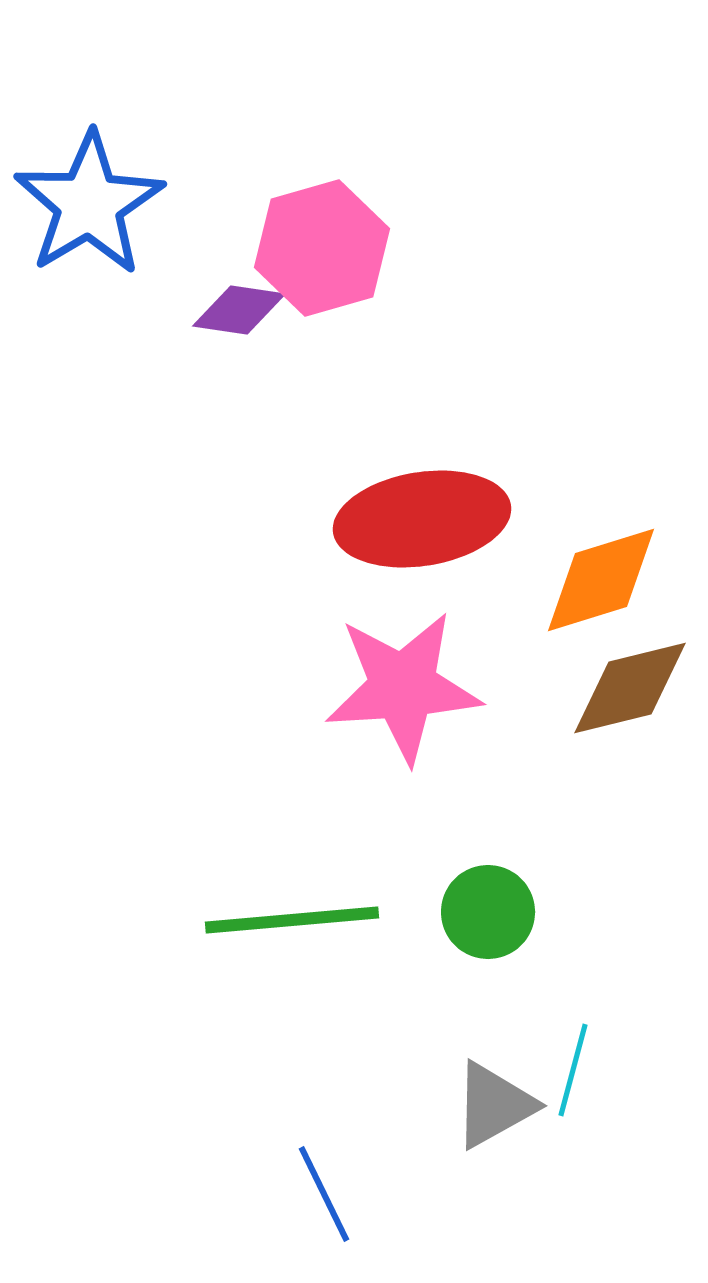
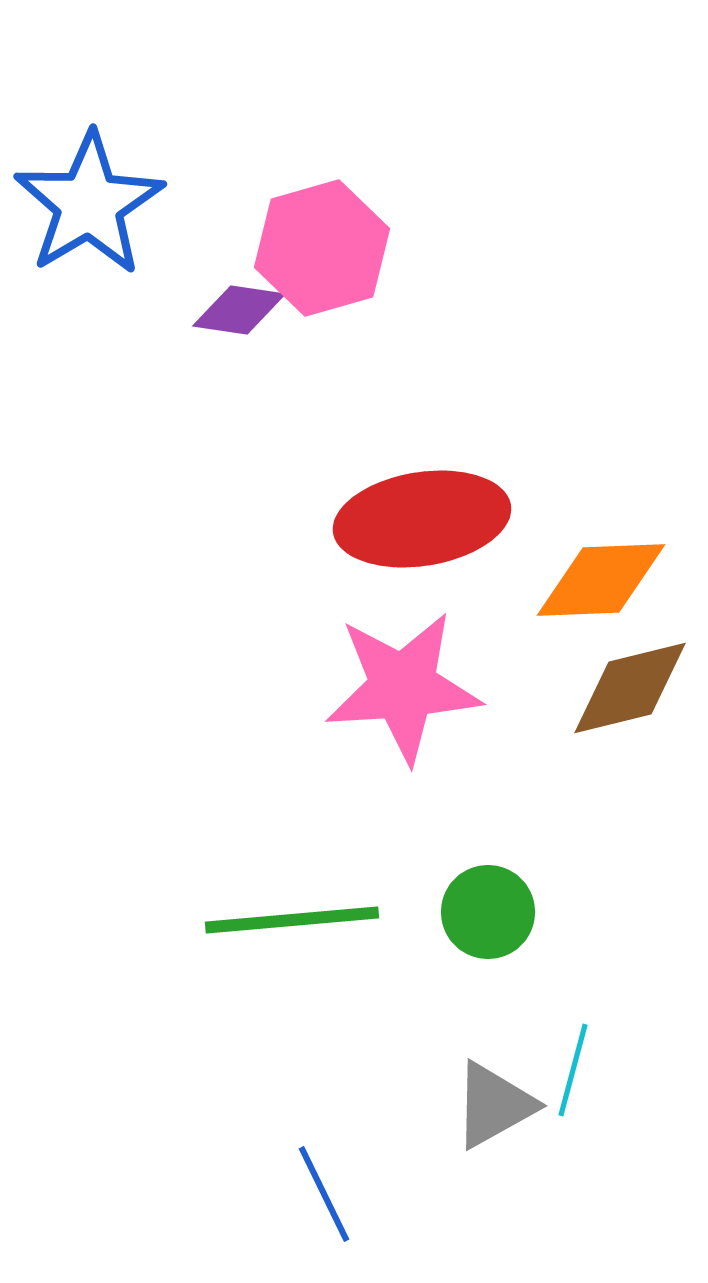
orange diamond: rotated 15 degrees clockwise
